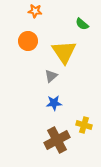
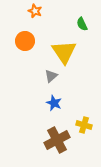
orange star: rotated 16 degrees clockwise
green semicircle: rotated 24 degrees clockwise
orange circle: moved 3 px left
blue star: rotated 28 degrees clockwise
